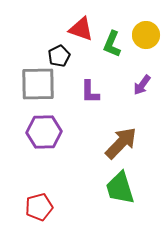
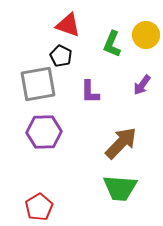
red triangle: moved 13 px left, 4 px up
black pentagon: moved 2 px right; rotated 20 degrees counterclockwise
gray square: rotated 9 degrees counterclockwise
green trapezoid: rotated 69 degrees counterclockwise
red pentagon: rotated 16 degrees counterclockwise
